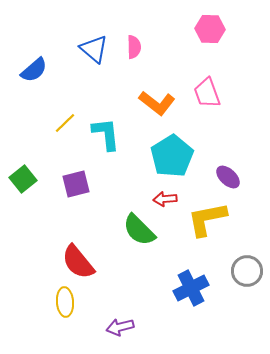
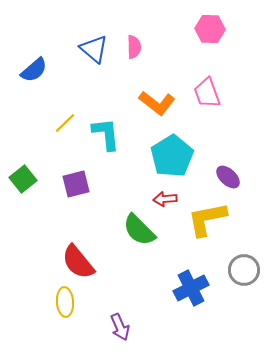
gray circle: moved 3 px left, 1 px up
purple arrow: rotated 100 degrees counterclockwise
